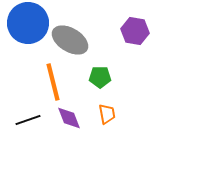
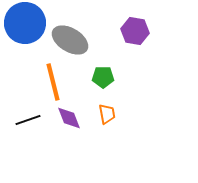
blue circle: moved 3 px left
green pentagon: moved 3 px right
